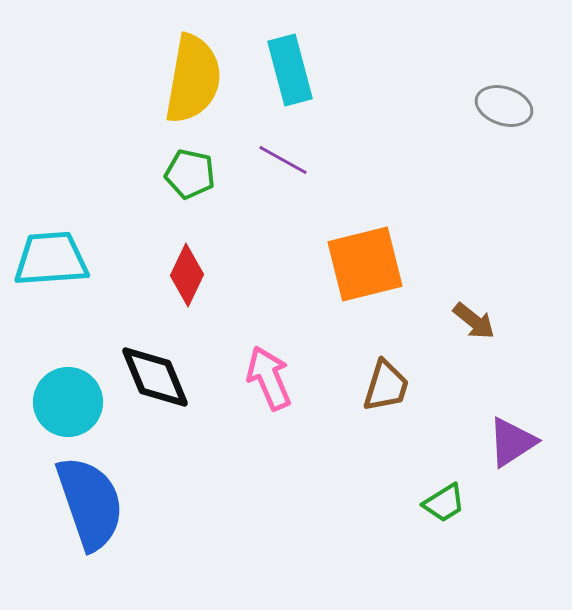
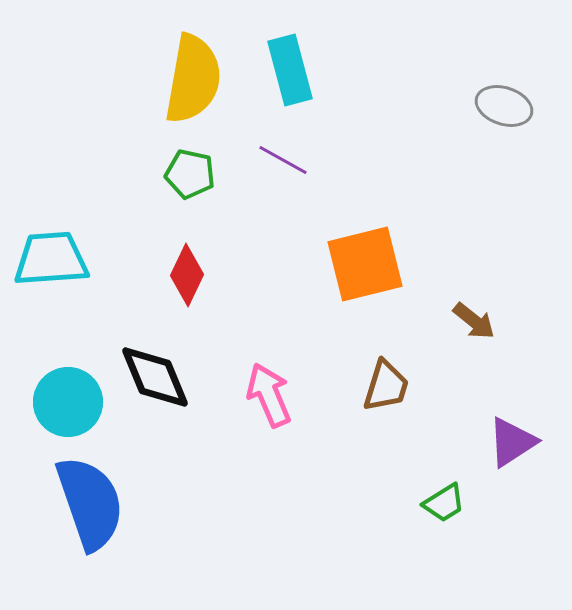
pink arrow: moved 17 px down
